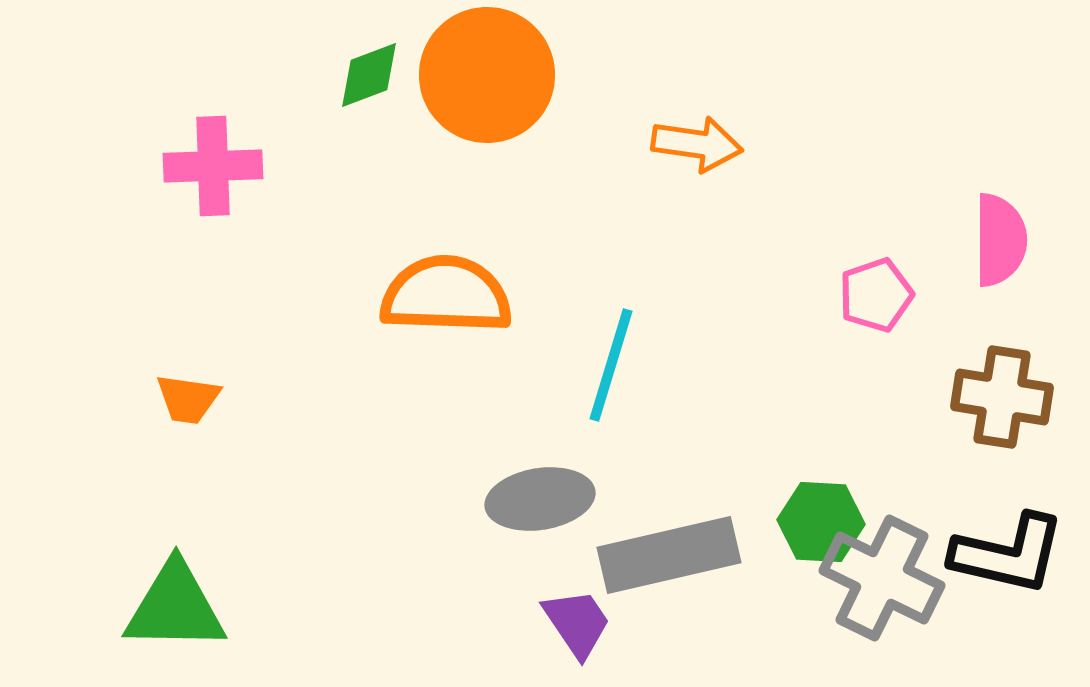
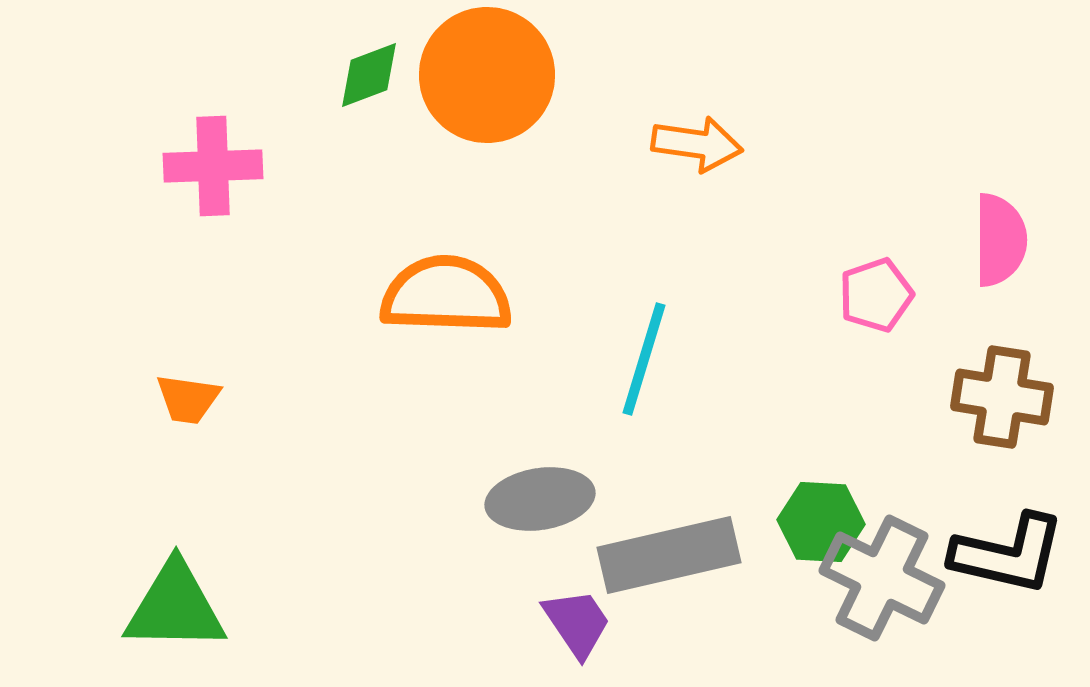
cyan line: moved 33 px right, 6 px up
